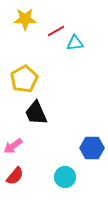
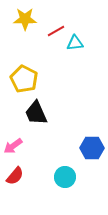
yellow pentagon: rotated 16 degrees counterclockwise
